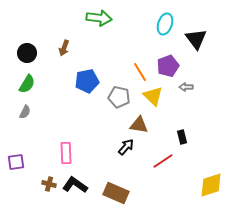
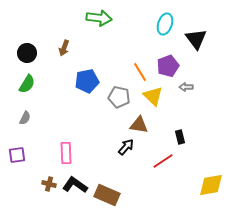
gray semicircle: moved 6 px down
black rectangle: moved 2 px left
purple square: moved 1 px right, 7 px up
yellow diamond: rotated 8 degrees clockwise
brown rectangle: moved 9 px left, 2 px down
